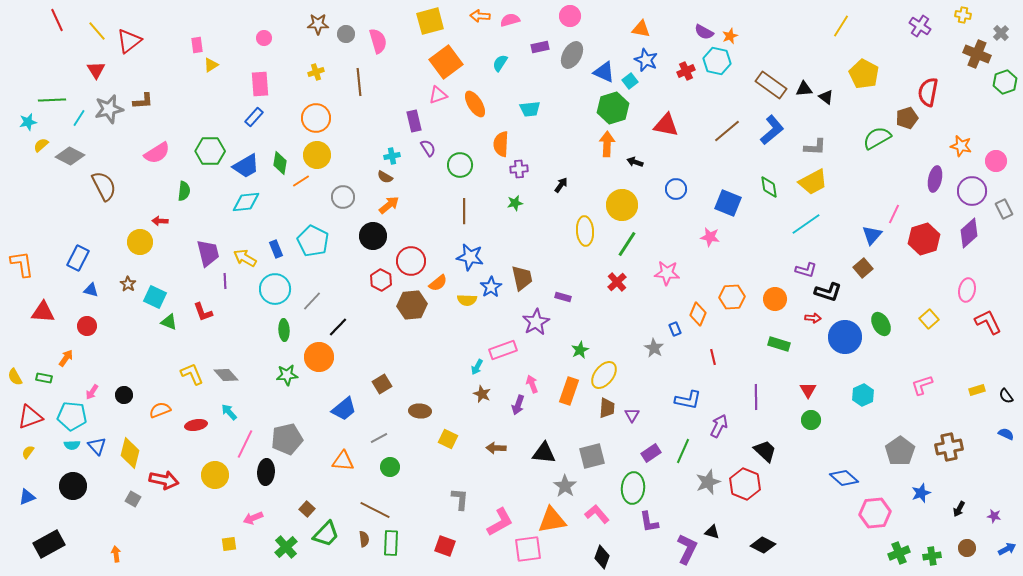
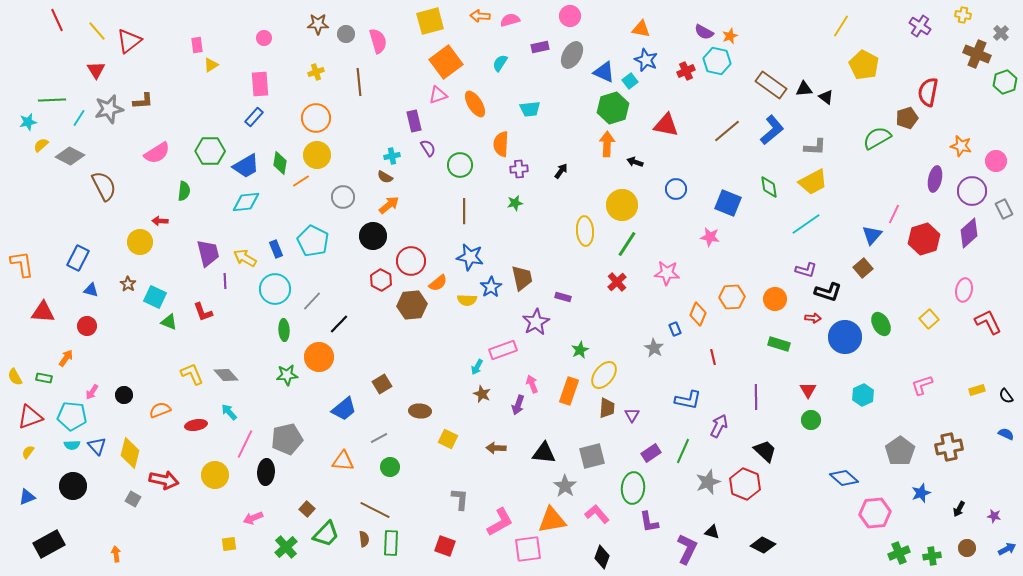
yellow pentagon at (864, 74): moved 9 px up
black arrow at (561, 185): moved 14 px up
pink ellipse at (967, 290): moved 3 px left
black line at (338, 327): moved 1 px right, 3 px up
